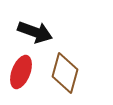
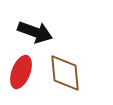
brown diamond: rotated 21 degrees counterclockwise
